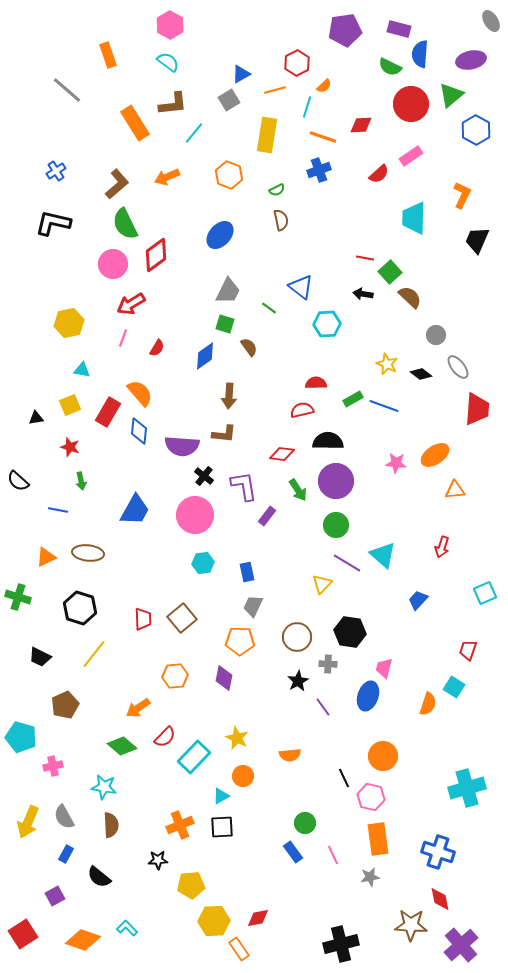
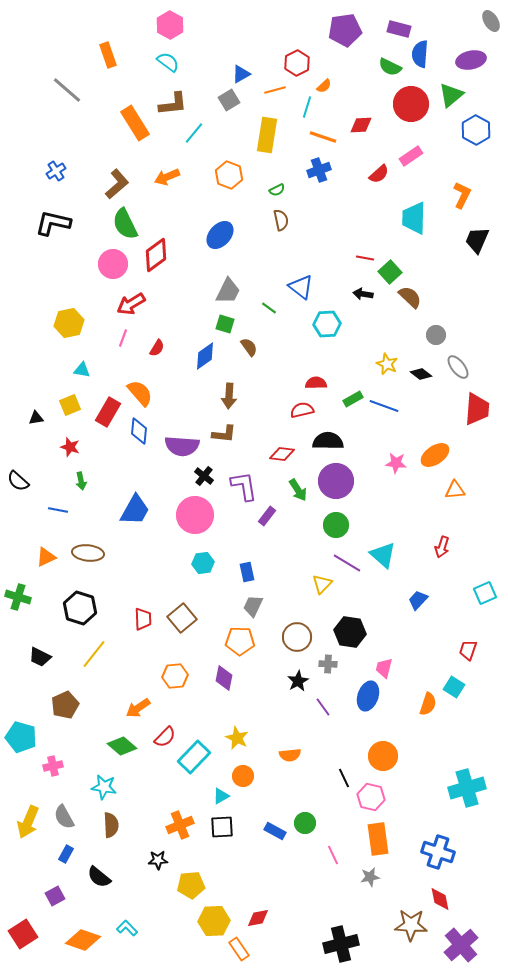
blue rectangle at (293, 852): moved 18 px left, 21 px up; rotated 25 degrees counterclockwise
